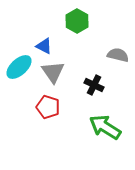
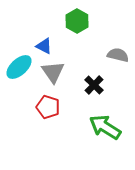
black cross: rotated 18 degrees clockwise
